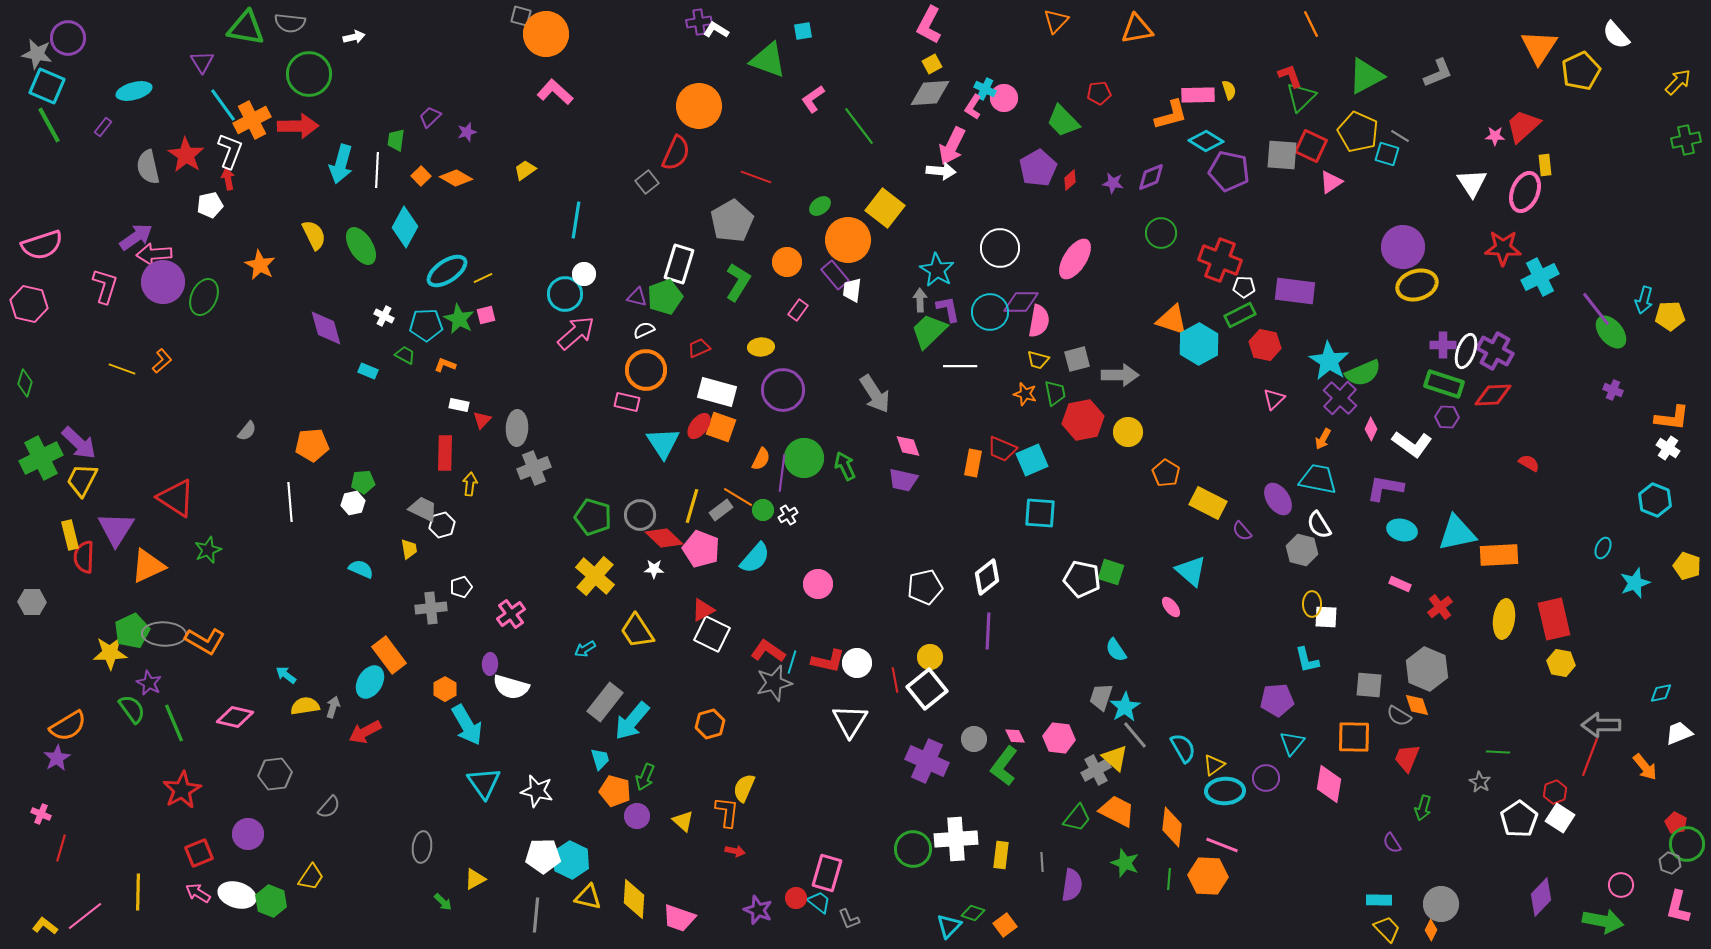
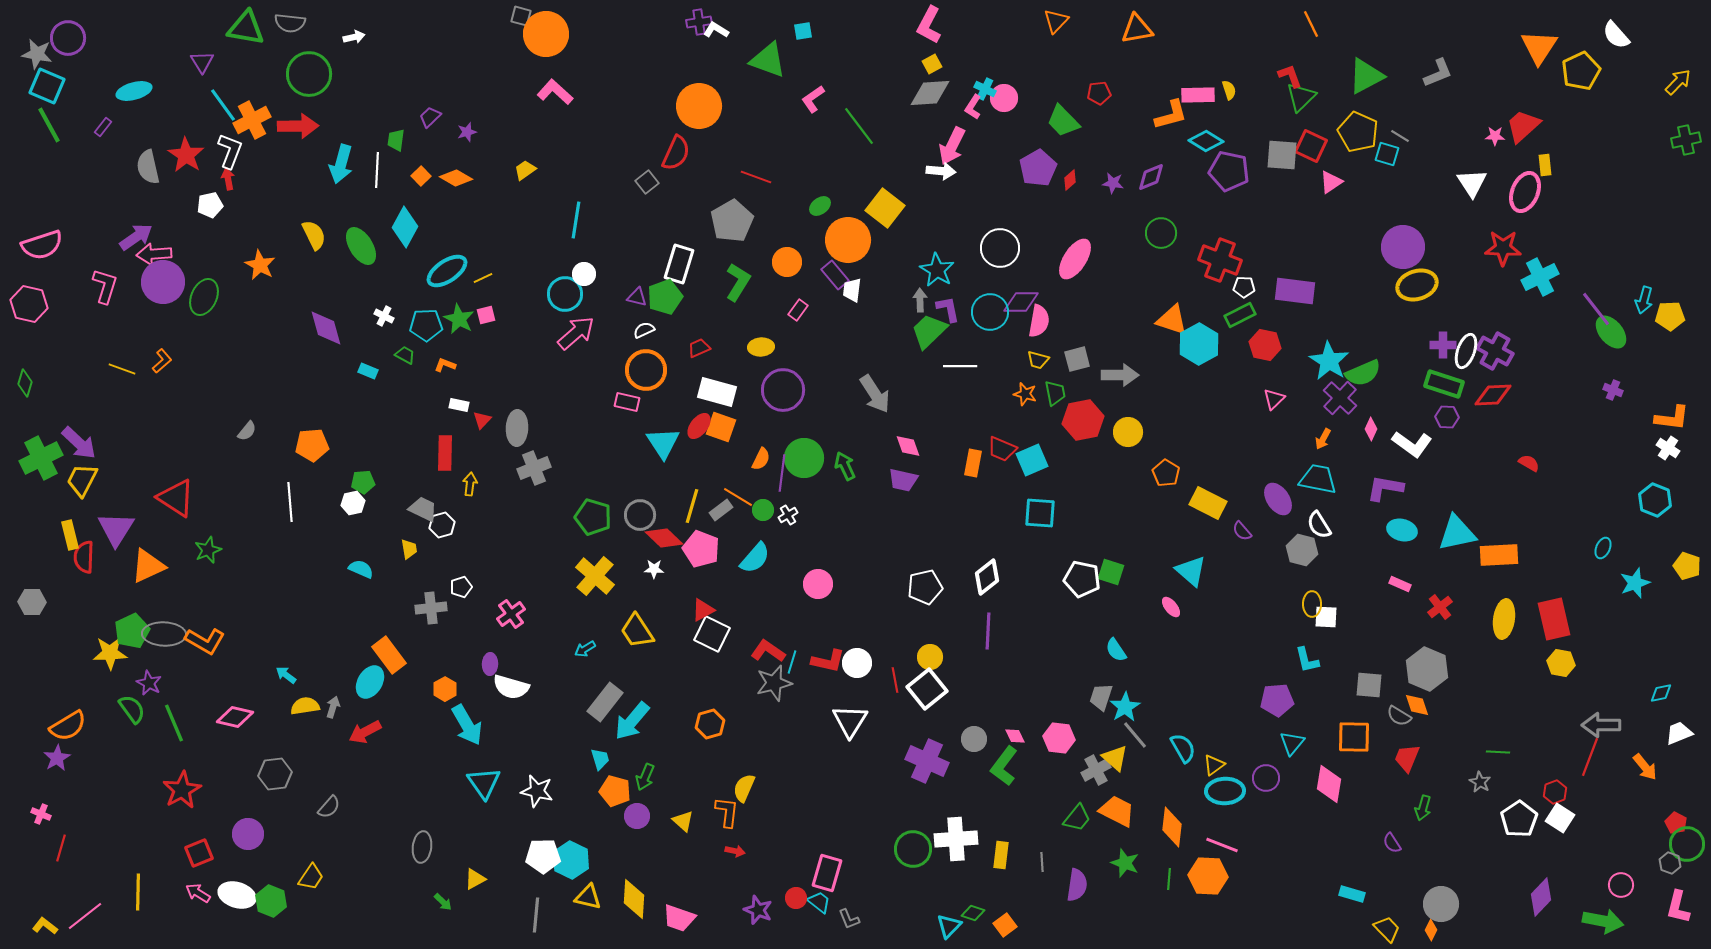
purple semicircle at (1072, 885): moved 5 px right
cyan rectangle at (1379, 900): moved 27 px left, 6 px up; rotated 15 degrees clockwise
